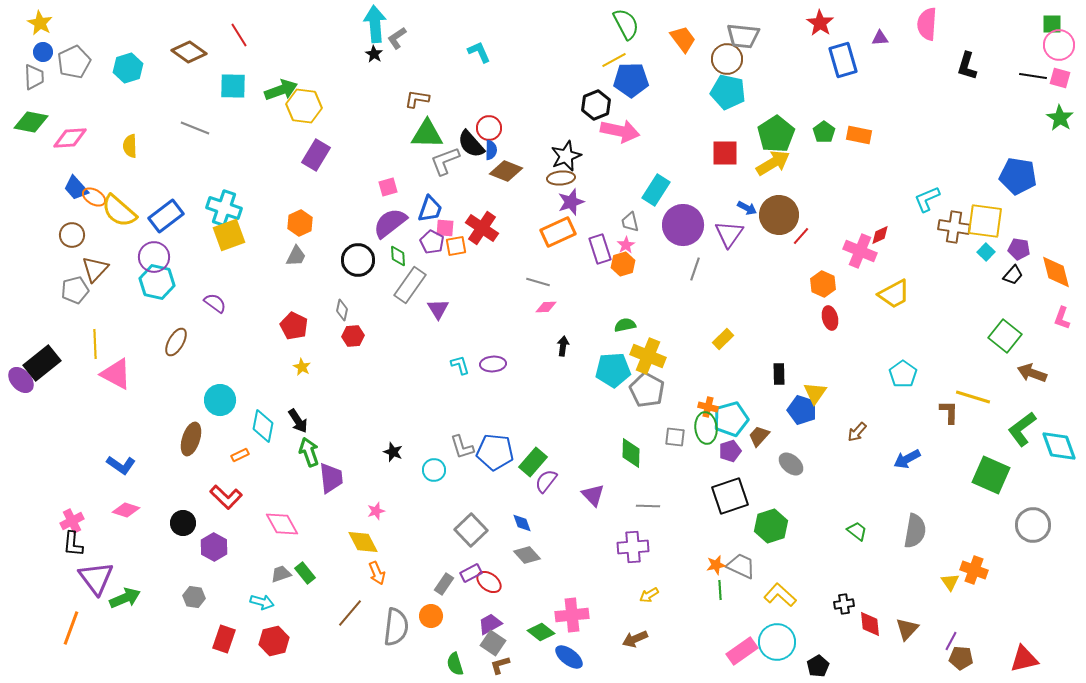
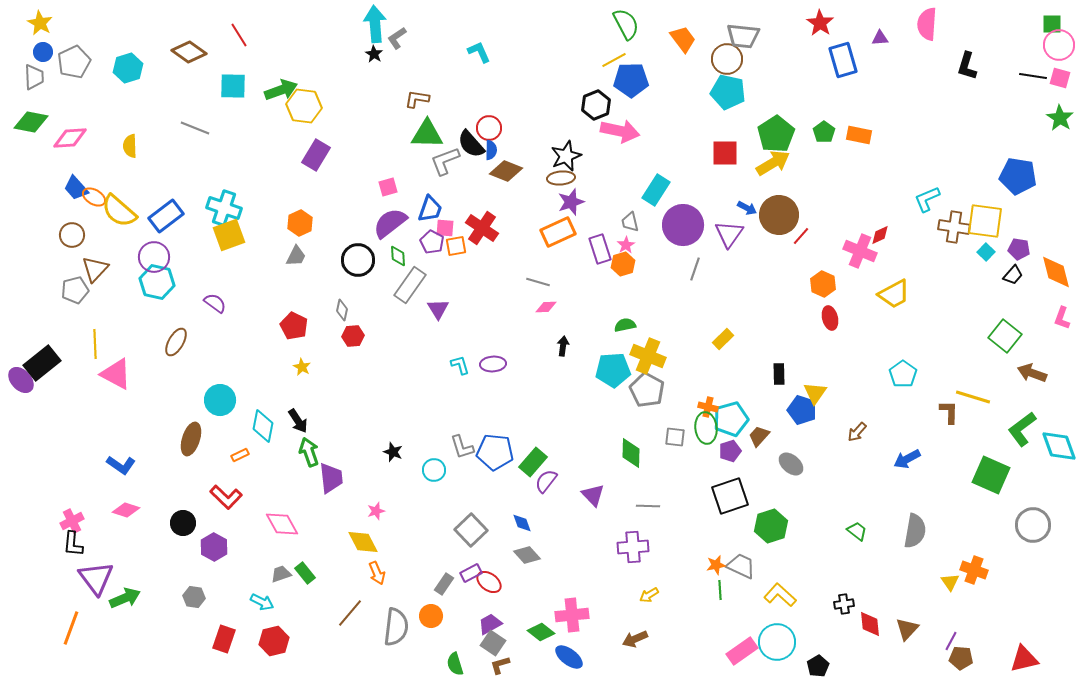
cyan arrow at (262, 602): rotated 10 degrees clockwise
